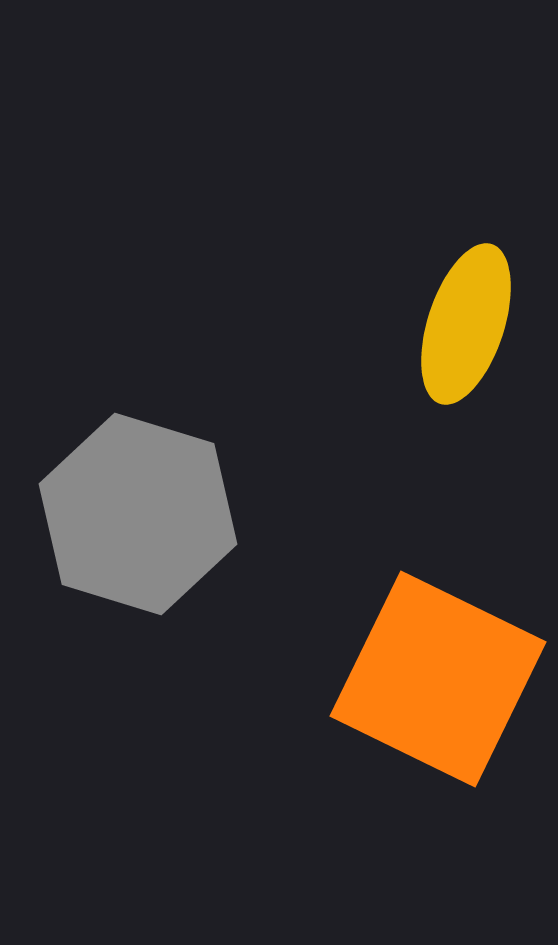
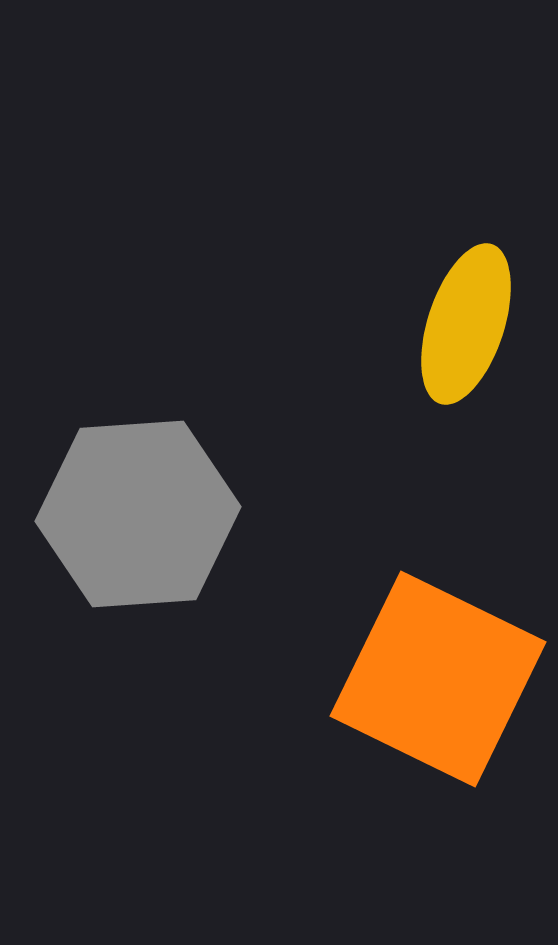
gray hexagon: rotated 21 degrees counterclockwise
